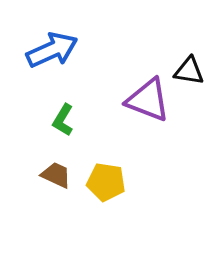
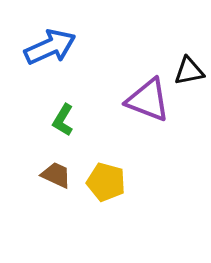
blue arrow: moved 2 px left, 3 px up
black triangle: rotated 20 degrees counterclockwise
yellow pentagon: rotated 6 degrees clockwise
